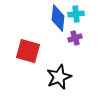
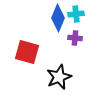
blue diamond: rotated 16 degrees clockwise
purple cross: rotated 24 degrees clockwise
red square: moved 1 px left, 1 px down
